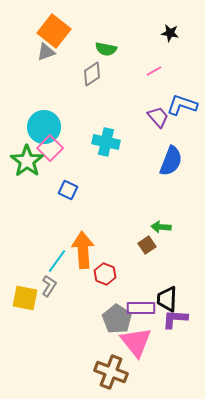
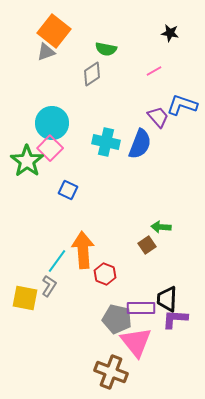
cyan circle: moved 8 px right, 4 px up
blue semicircle: moved 31 px left, 17 px up
gray pentagon: rotated 20 degrees counterclockwise
